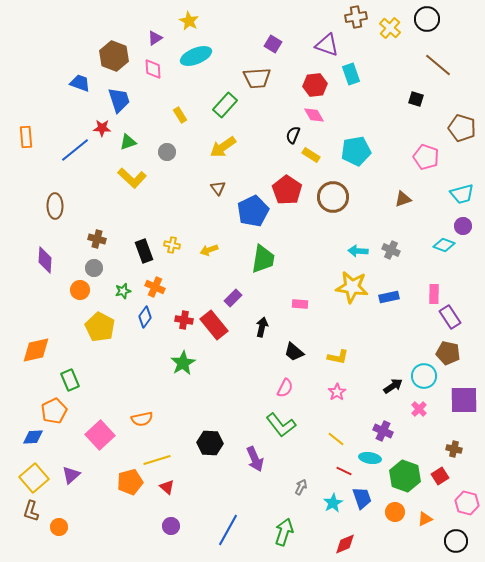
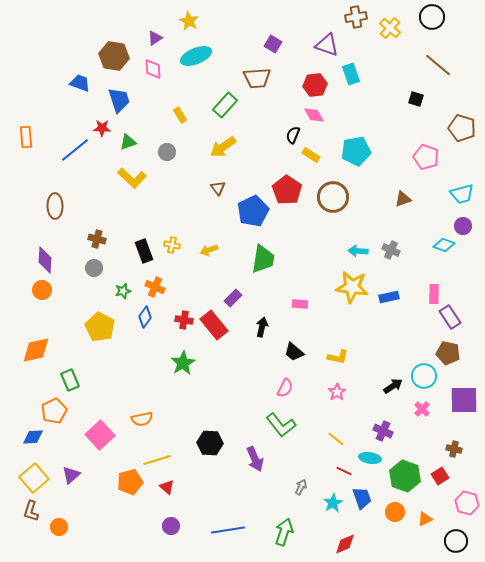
black circle at (427, 19): moved 5 px right, 2 px up
brown hexagon at (114, 56): rotated 12 degrees counterclockwise
orange circle at (80, 290): moved 38 px left
pink cross at (419, 409): moved 3 px right
blue line at (228, 530): rotated 52 degrees clockwise
